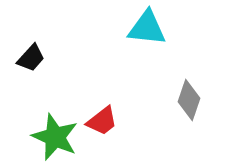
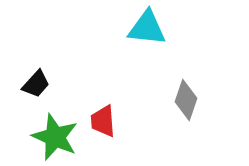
black trapezoid: moved 5 px right, 26 px down
gray diamond: moved 3 px left
red trapezoid: moved 1 px right; rotated 124 degrees clockwise
